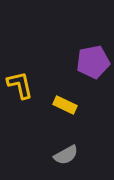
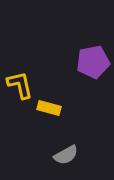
yellow rectangle: moved 16 px left, 3 px down; rotated 10 degrees counterclockwise
